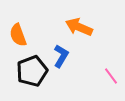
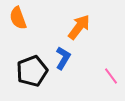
orange arrow: rotated 104 degrees clockwise
orange semicircle: moved 17 px up
blue L-shape: moved 2 px right, 2 px down
